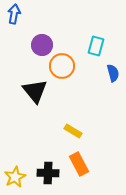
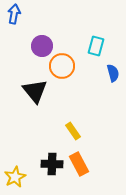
purple circle: moved 1 px down
yellow rectangle: rotated 24 degrees clockwise
black cross: moved 4 px right, 9 px up
